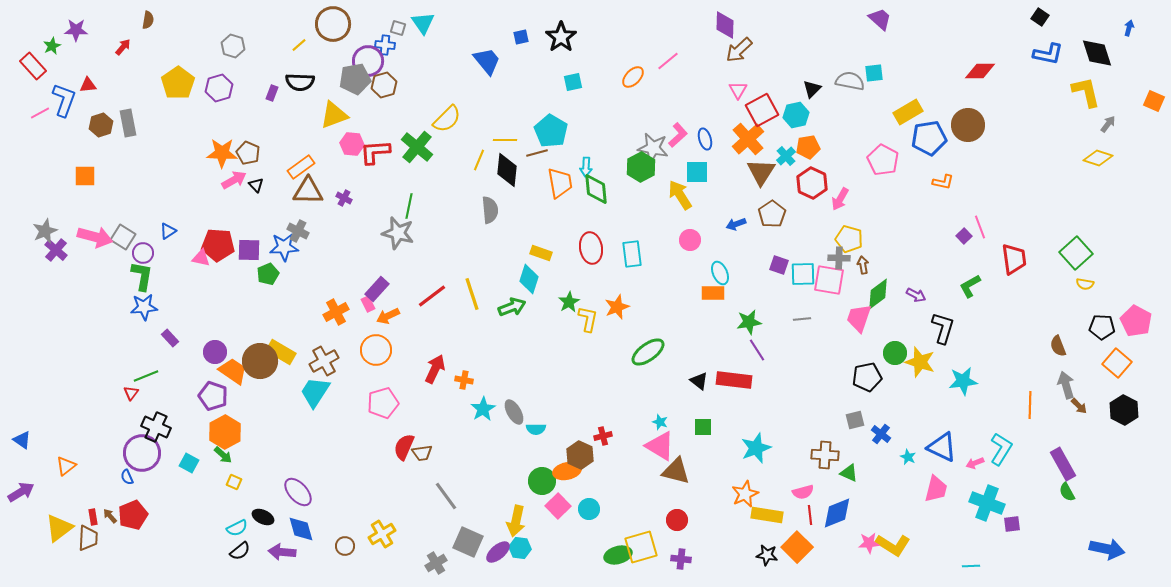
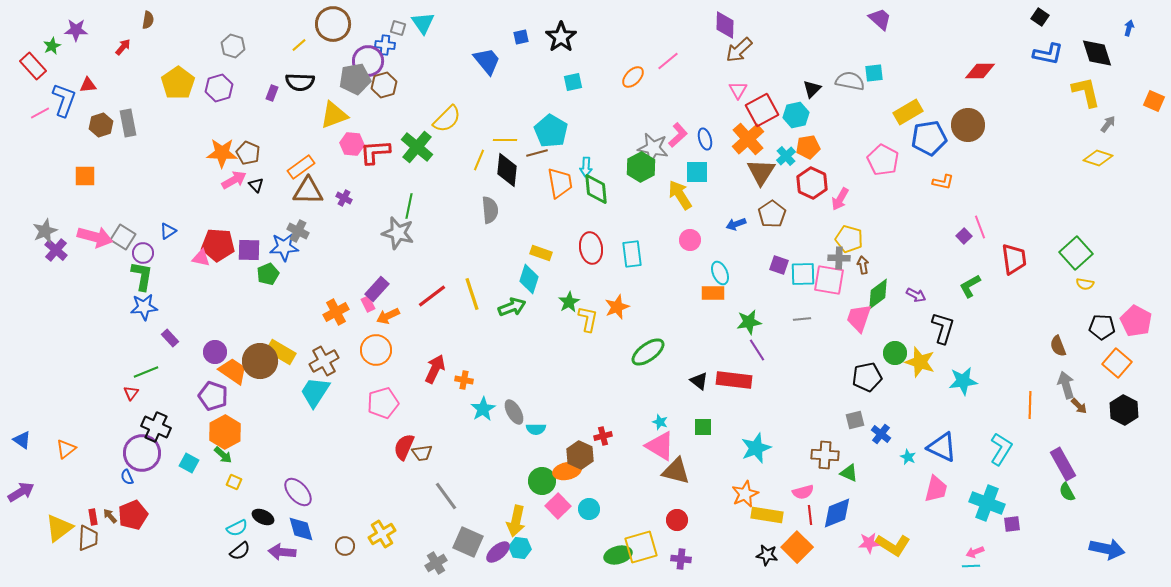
green line at (146, 376): moved 4 px up
pink arrow at (975, 463): moved 89 px down
orange triangle at (66, 466): moved 17 px up
